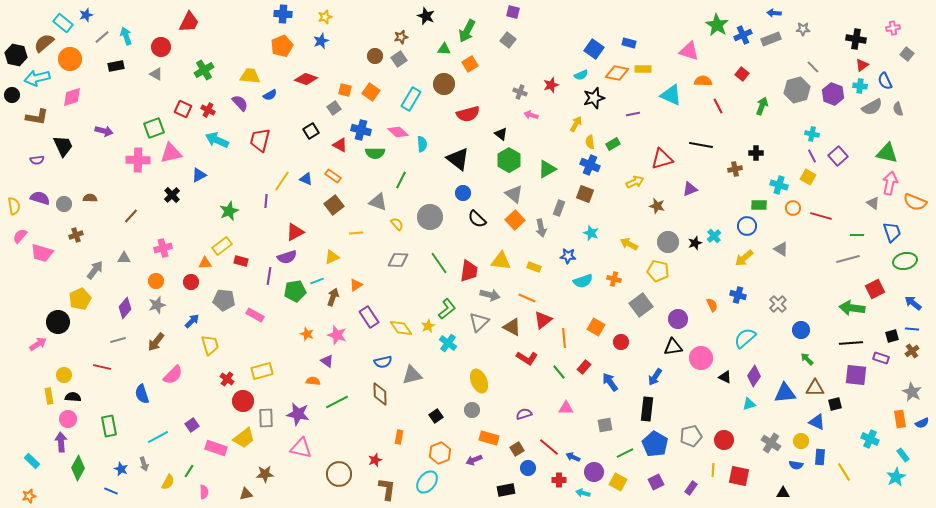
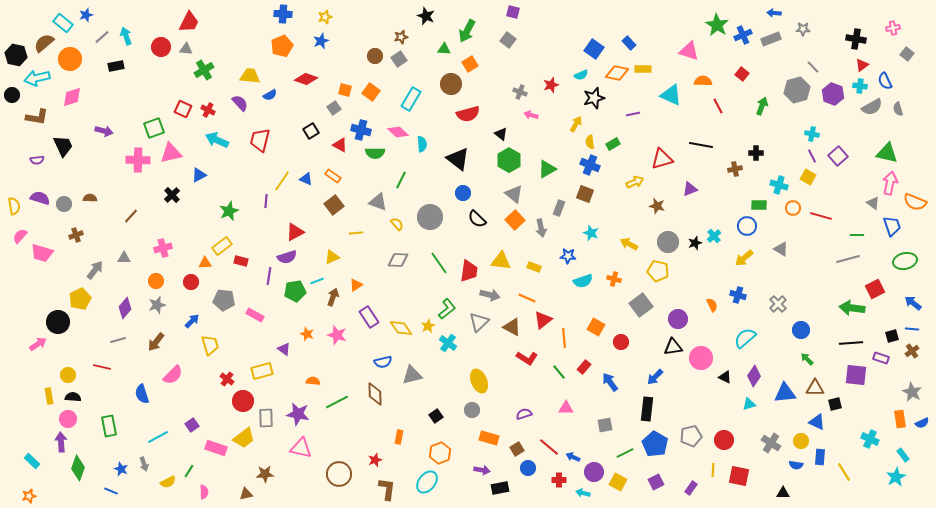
blue rectangle at (629, 43): rotated 32 degrees clockwise
gray triangle at (156, 74): moved 30 px right, 25 px up; rotated 24 degrees counterclockwise
brown circle at (444, 84): moved 7 px right
blue trapezoid at (892, 232): moved 6 px up
purple triangle at (327, 361): moved 43 px left, 12 px up
yellow circle at (64, 375): moved 4 px right
blue arrow at (655, 377): rotated 12 degrees clockwise
brown diamond at (380, 394): moved 5 px left
purple arrow at (474, 460): moved 8 px right, 10 px down; rotated 147 degrees counterclockwise
green diamond at (78, 468): rotated 10 degrees counterclockwise
yellow semicircle at (168, 482): rotated 35 degrees clockwise
black rectangle at (506, 490): moved 6 px left, 2 px up
